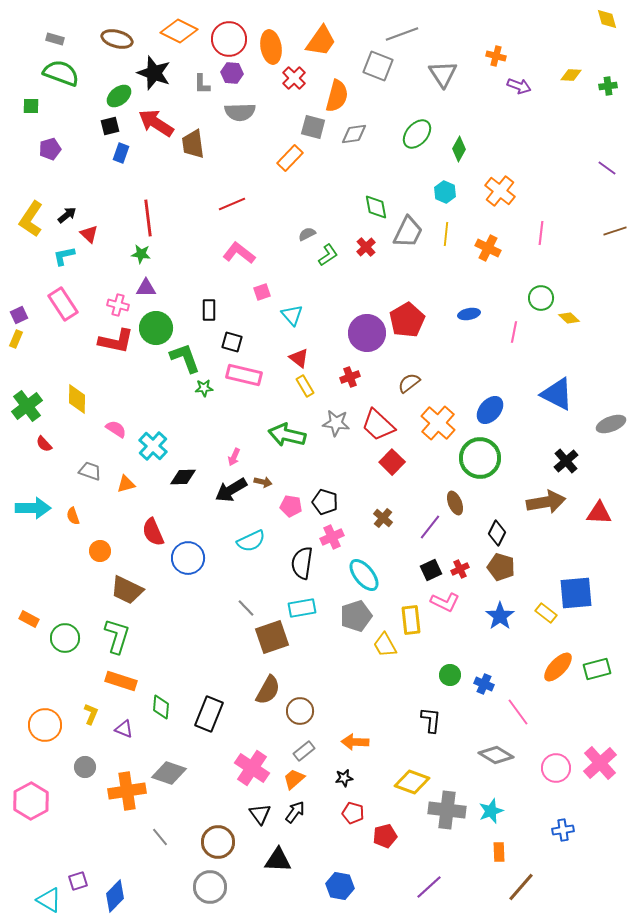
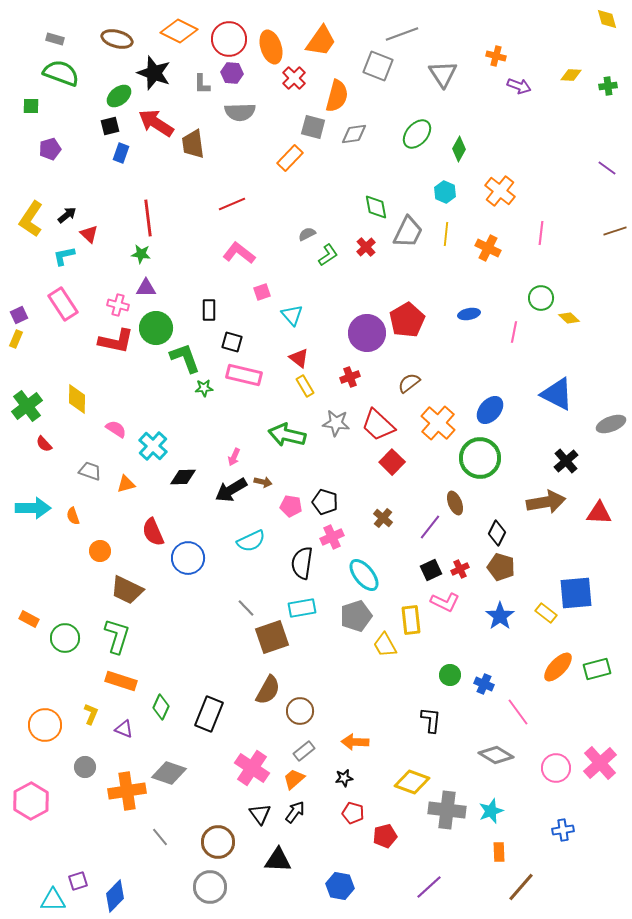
orange ellipse at (271, 47): rotated 8 degrees counterclockwise
green diamond at (161, 707): rotated 20 degrees clockwise
cyan triangle at (49, 900): moved 4 px right; rotated 32 degrees counterclockwise
